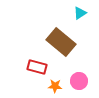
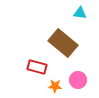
cyan triangle: rotated 40 degrees clockwise
brown rectangle: moved 2 px right, 1 px down
pink circle: moved 1 px left, 1 px up
